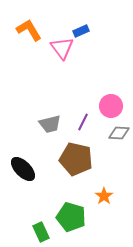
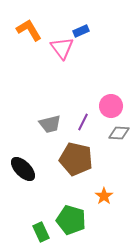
green pentagon: moved 3 px down
